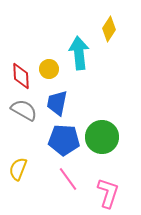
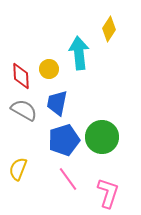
blue pentagon: rotated 20 degrees counterclockwise
